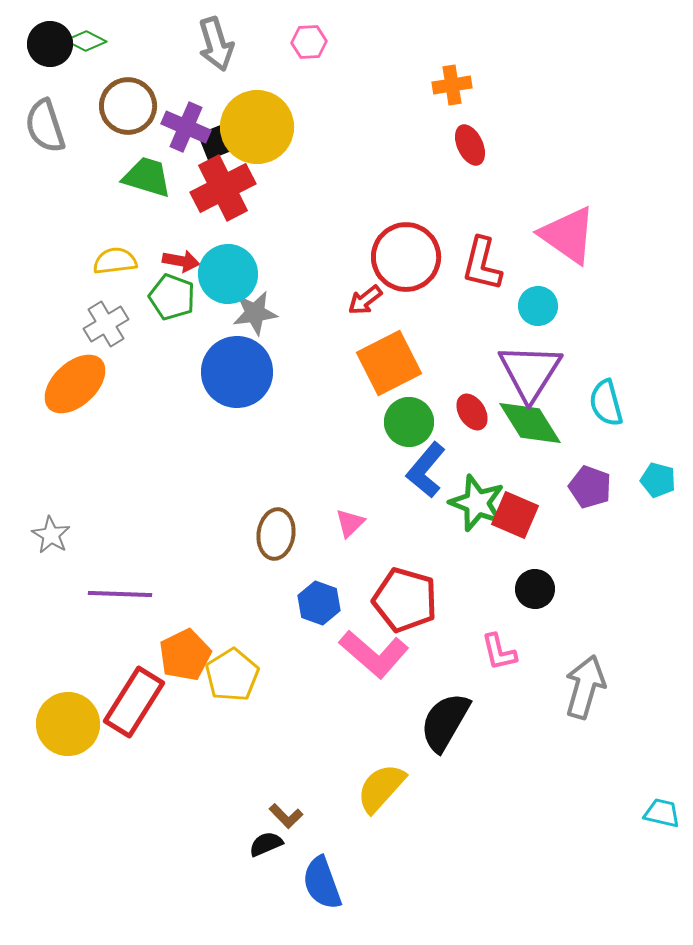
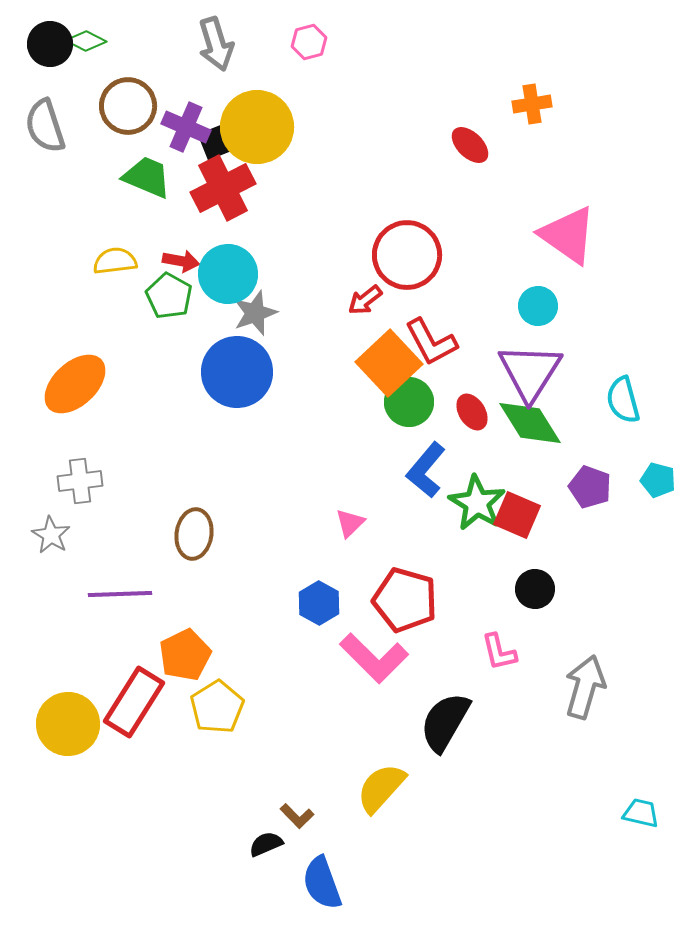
pink hexagon at (309, 42): rotated 12 degrees counterclockwise
orange cross at (452, 85): moved 80 px right, 19 px down
red ellipse at (470, 145): rotated 21 degrees counterclockwise
green trapezoid at (147, 177): rotated 6 degrees clockwise
red circle at (406, 257): moved 1 px right, 2 px up
red L-shape at (482, 264): moved 51 px left, 78 px down; rotated 42 degrees counterclockwise
green pentagon at (172, 297): moved 3 px left, 1 px up; rotated 9 degrees clockwise
gray star at (255, 313): rotated 12 degrees counterclockwise
gray cross at (106, 324): moved 26 px left, 157 px down; rotated 24 degrees clockwise
orange square at (389, 363): rotated 16 degrees counterclockwise
cyan semicircle at (606, 403): moved 17 px right, 3 px up
green circle at (409, 422): moved 20 px up
green star at (477, 503): rotated 10 degrees clockwise
red square at (515, 515): moved 2 px right
brown ellipse at (276, 534): moved 82 px left
purple line at (120, 594): rotated 4 degrees counterclockwise
blue hexagon at (319, 603): rotated 9 degrees clockwise
pink L-shape at (374, 654): moved 4 px down; rotated 4 degrees clockwise
yellow pentagon at (232, 675): moved 15 px left, 32 px down
cyan trapezoid at (662, 813): moved 21 px left
brown L-shape at (286, 816): moved 11 px right
